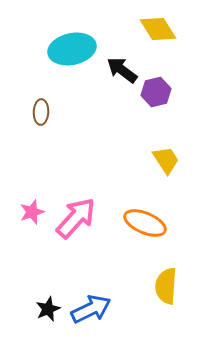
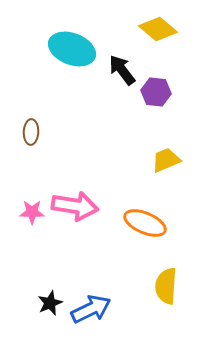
yellow diamond: rotated 18 degrees counterclockwise
cyan ellipse: rotated 33 degrees clockwise
black arrow: rotated 16 degrees clockwise
purple hexagon: rotated 20 degrees clockwise
brown ellipse: moved 10 px left, 20 px down
yellow trapezoid: rotated 80 degrees counterclockwise
pink star: rotated 20 degrees clockwise
pink arrow: moved 1 px left, 12 px up; rotated 57 degrees clockwise
black star: moved 2 px right, 6 px up
